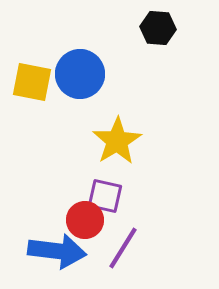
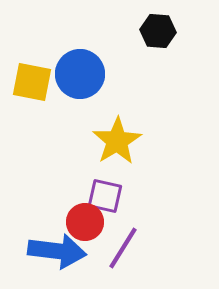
black hexagon: moved 3 px down
red circle: moved 2 px down
